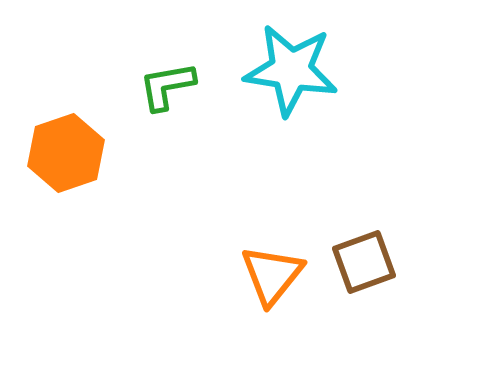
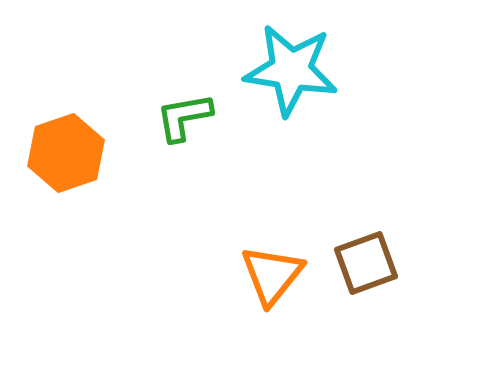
green L-shape: moved 17 px right, 31 px down
brown square: moved 2 px right, 1 px down
